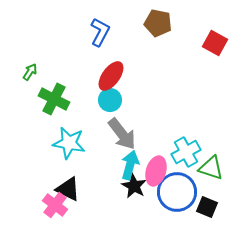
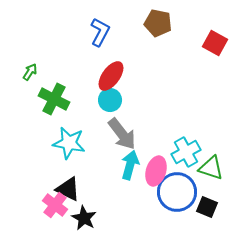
black star: moved 50 px left, 32 px down
